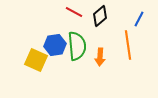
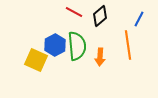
blue hexagon: rotated 20 degrees counterclockwise
